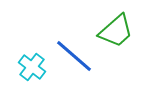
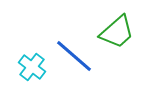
green trapezoid: moved 1 px right, 1 px down
